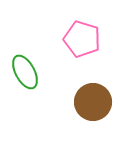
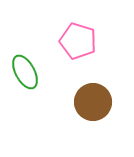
pink pentagon: moved 4 px left, 2 px down
